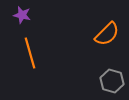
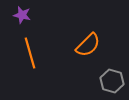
orange semicircle: moved 19 px left, 11 px down
